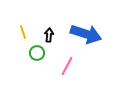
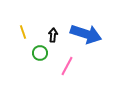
black arrow: moved 4 px right
green circle: moved 3 px right
